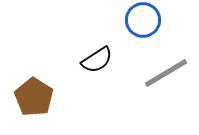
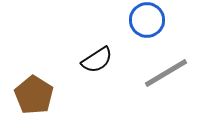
blue circle: moved 4 px right
brown pentagon: moved 2 px up
